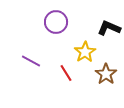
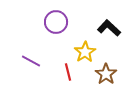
black L-shape: rotated 20 degrees clockwise
red line: moved 2 px right, 1 px up; rotated 18 degrees clockwise
